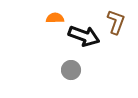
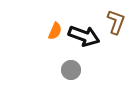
orange semicircle: moved 13 px down; rotated 114 degrees clockwise
